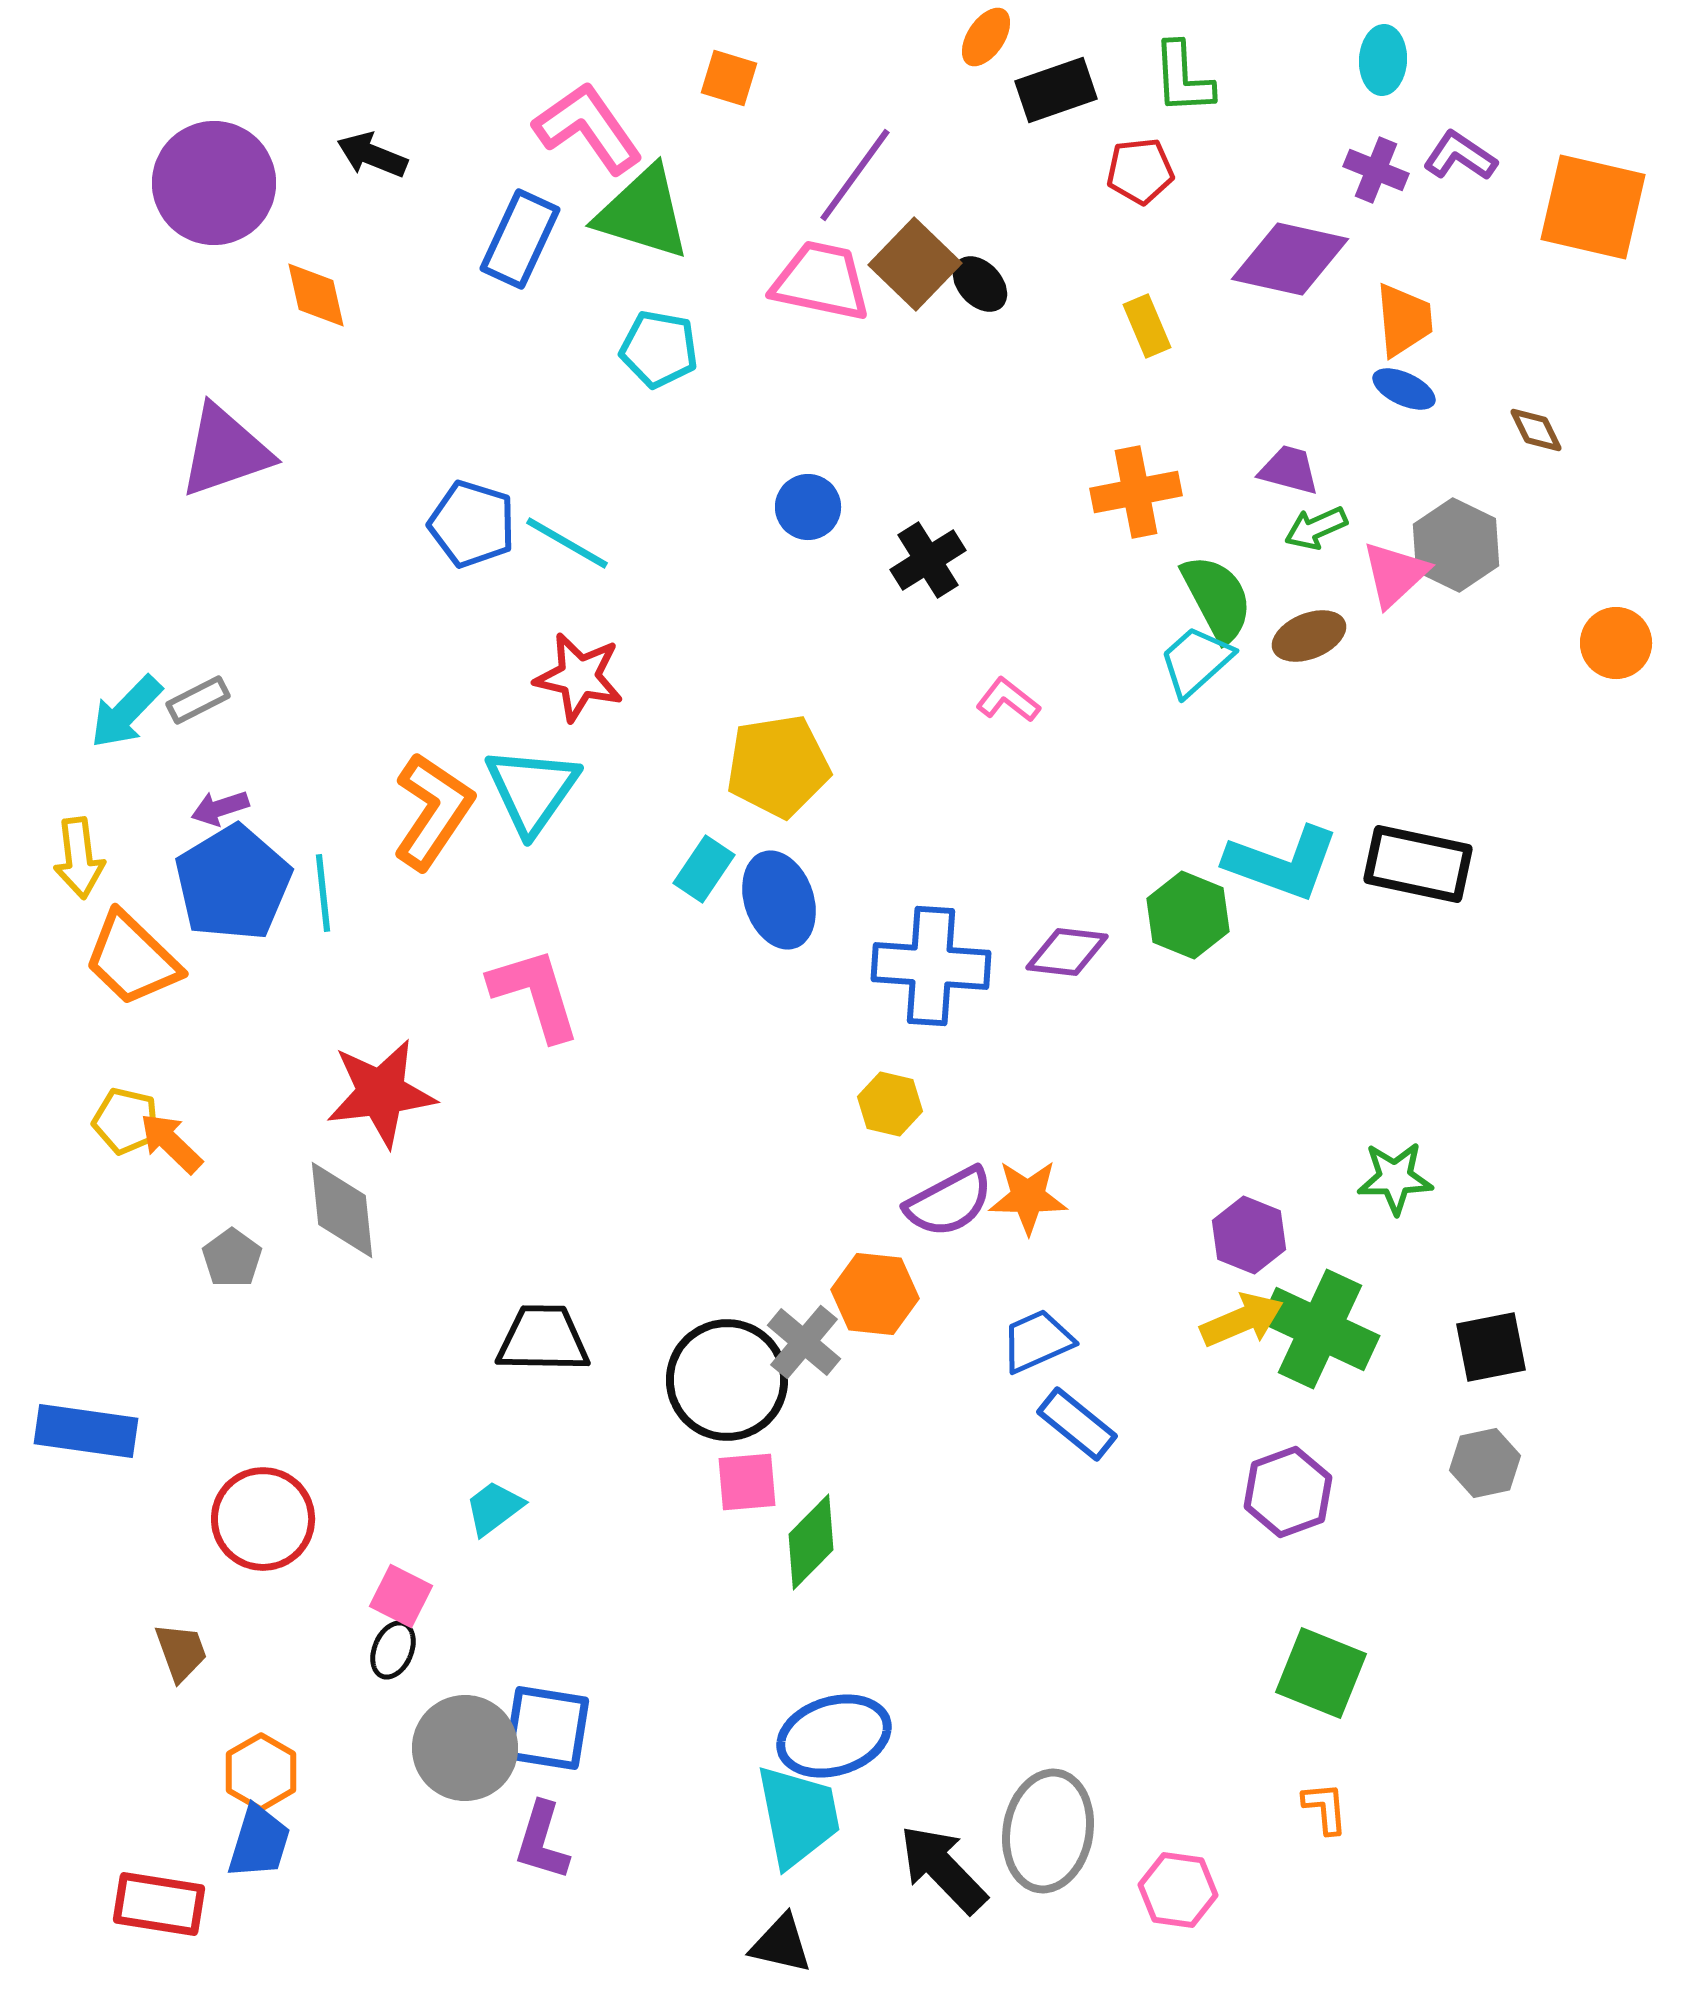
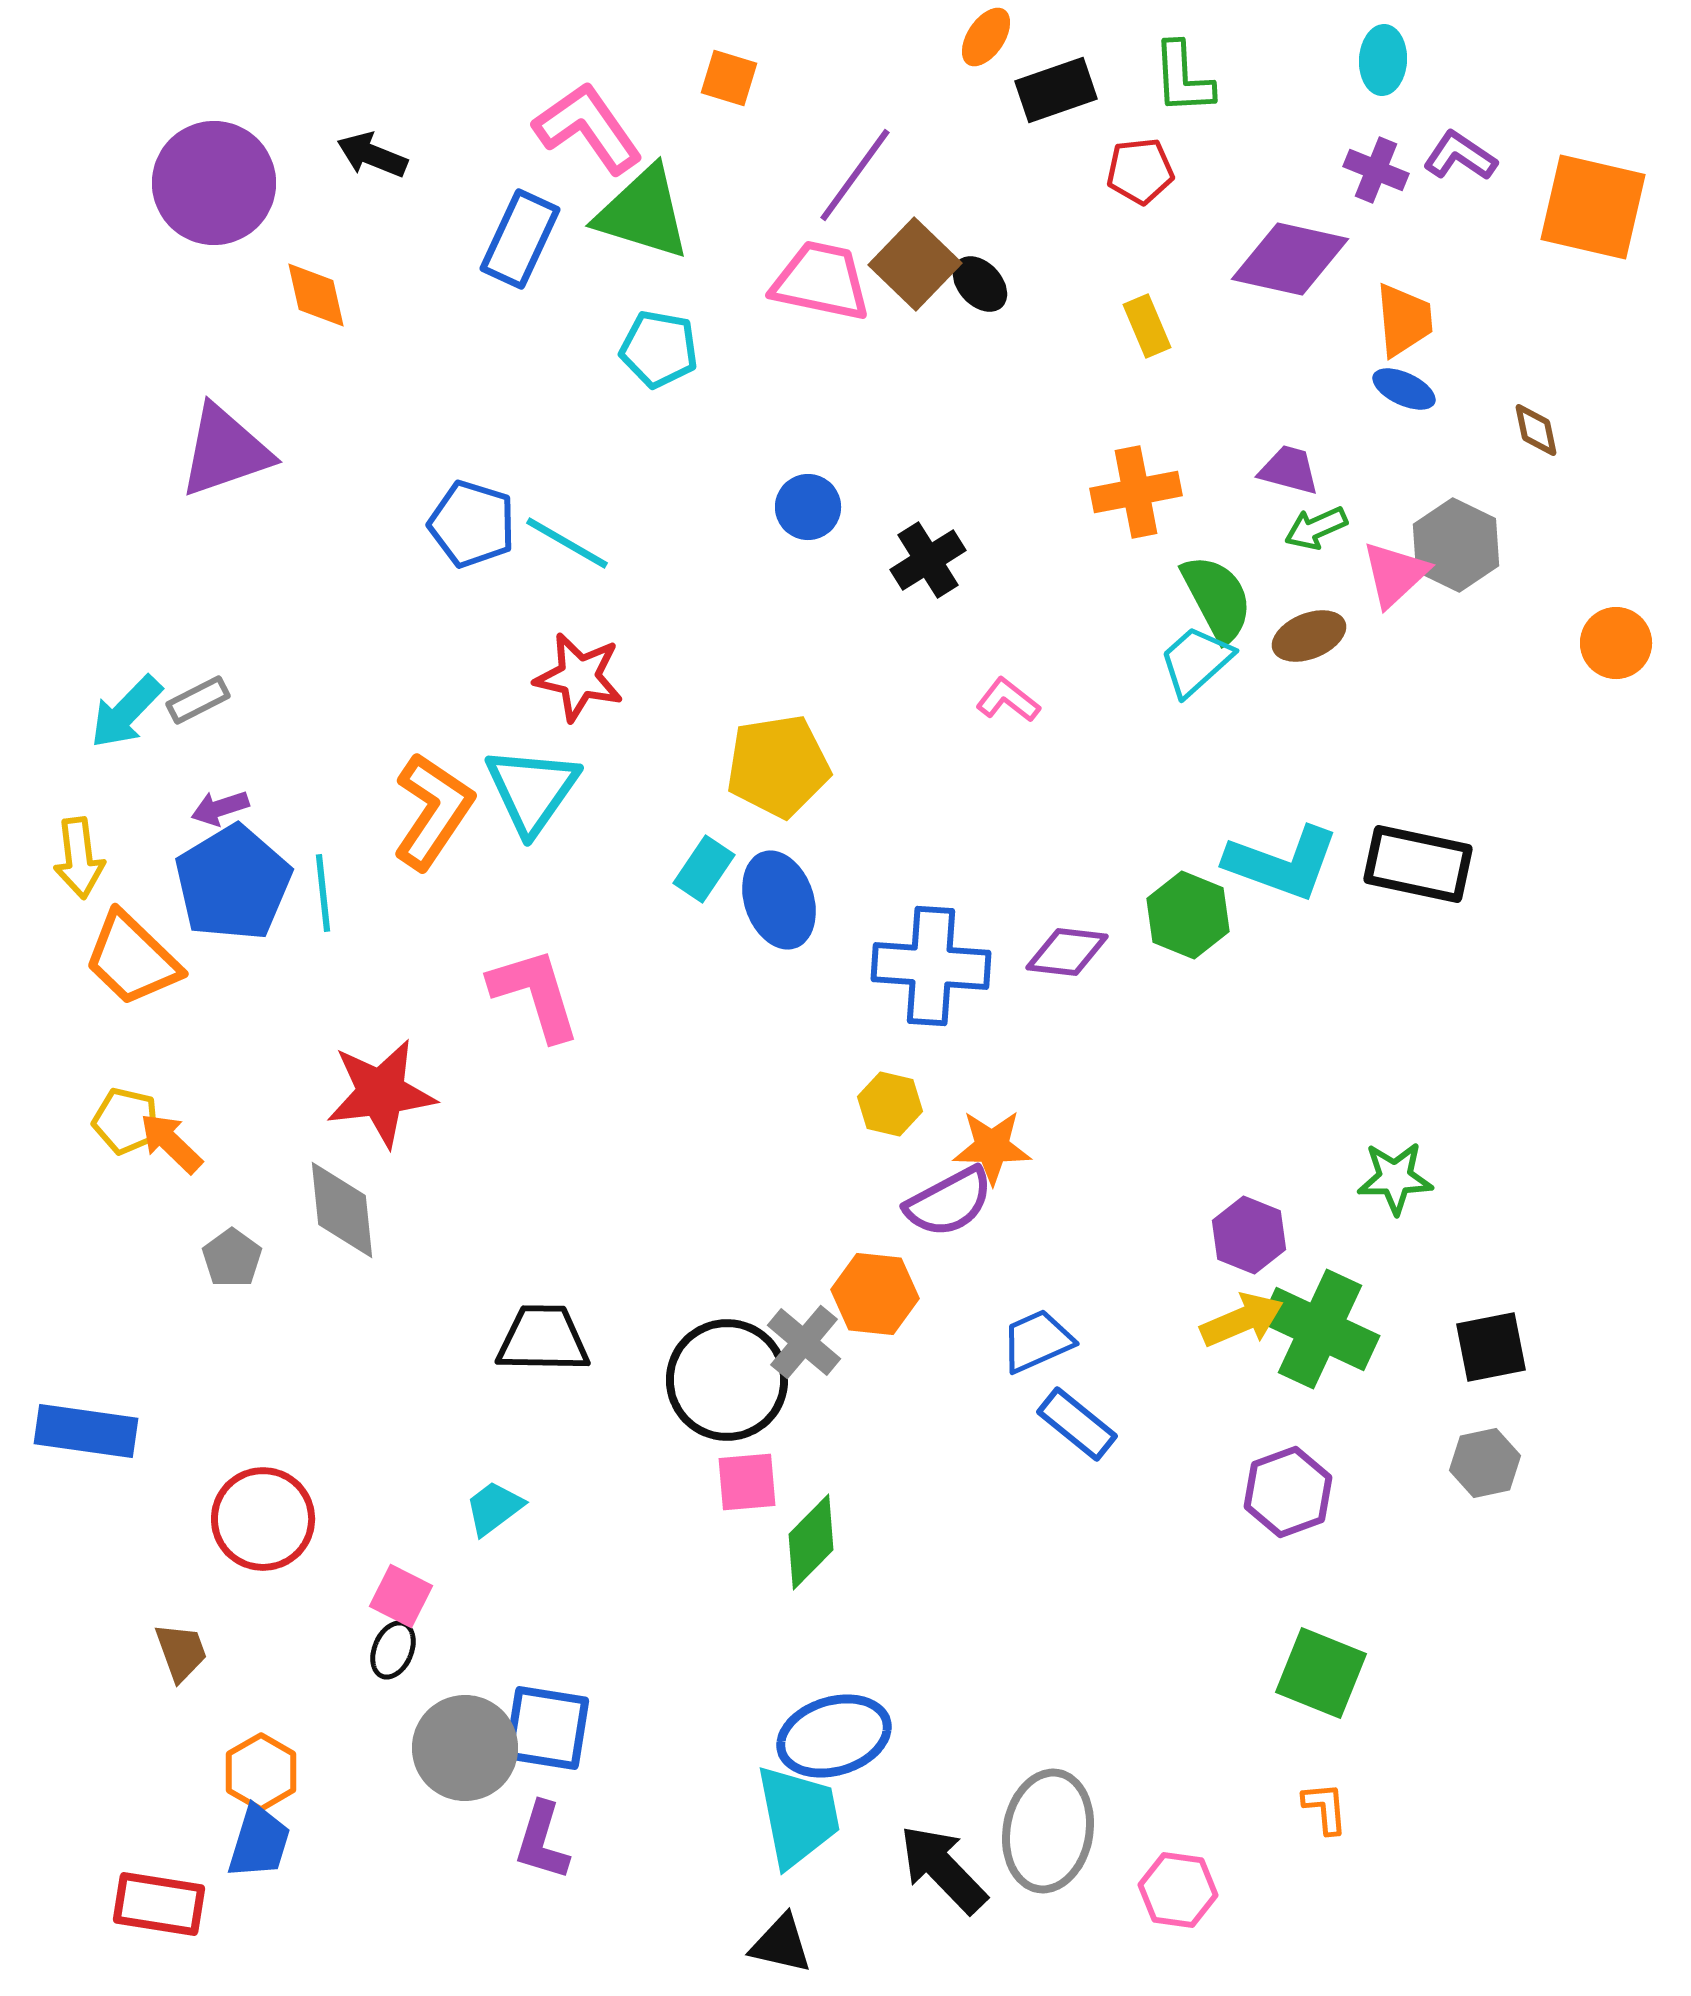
brown diamond at (1536, 430): rotated 14 degrees clockwise
orange star at (1028, 1197): moved 36 px left, 50 px up
